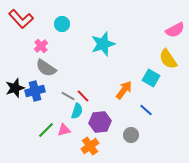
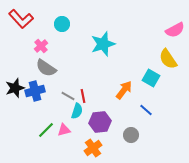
red line: rotated 32 degrees clockwise
orange cross: moved 3 px right, 2 px down
